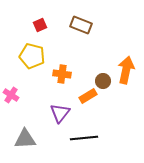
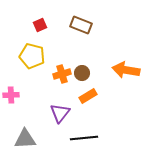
orange arrow: rotated 92 degrees counterclockwise
orange cross: rotated 24 degrees counterclockwise
brown circle: moved 21 px left, 8 px up
pink cross: rotated 35 degrees counterclockwise
